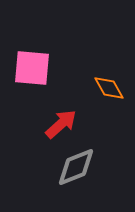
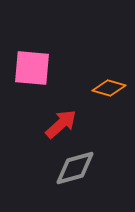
orange diamond: rotated 44 degrees counterclockwise
gray diamond: moved 1 px left, 1 px down; rotated 6 degrees clockwise
